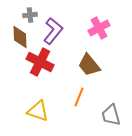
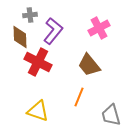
red cross: moved 2 px left
